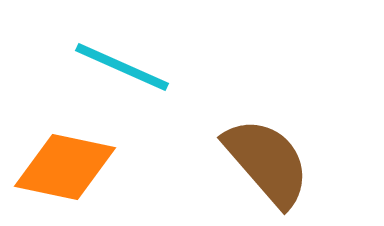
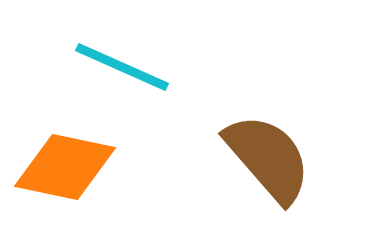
brown semicircle: moved 1 px right, 4 px up
